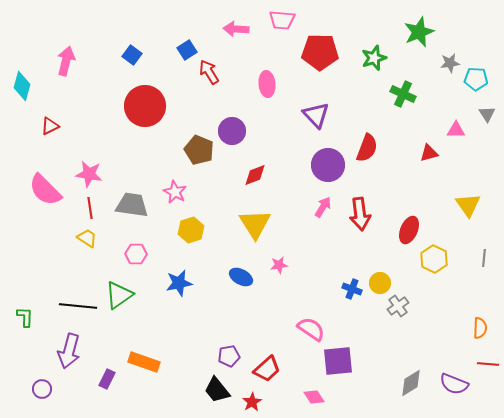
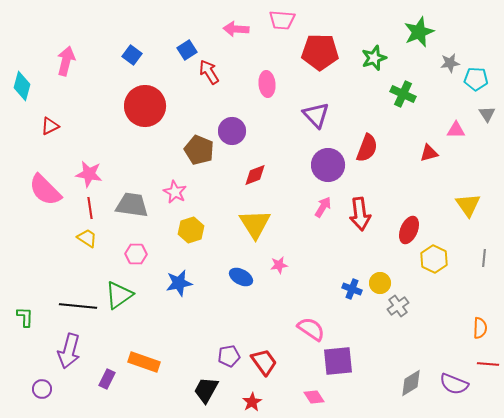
red trapezoid at (267, 369): moved 3 px left, 7 px up; rotated 84 degrees counterclockwise
black trapezoid at (217, 390): moved 11 px left; rotated 68 degrees clockwise
